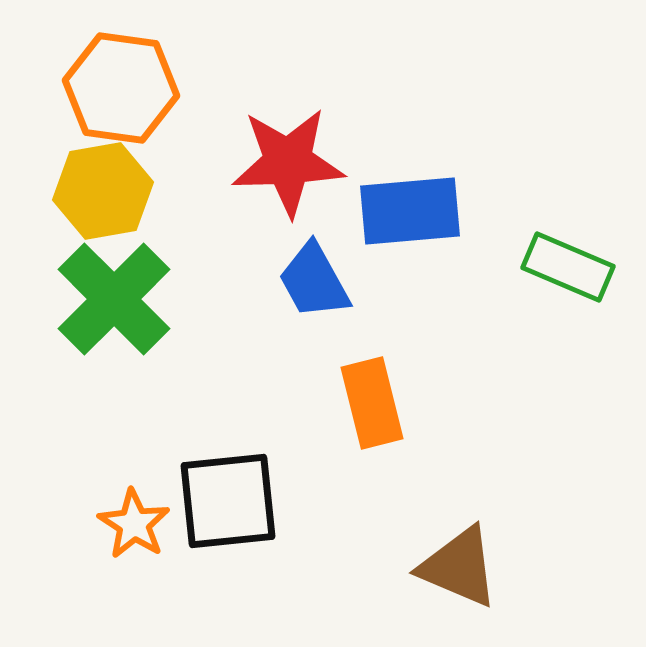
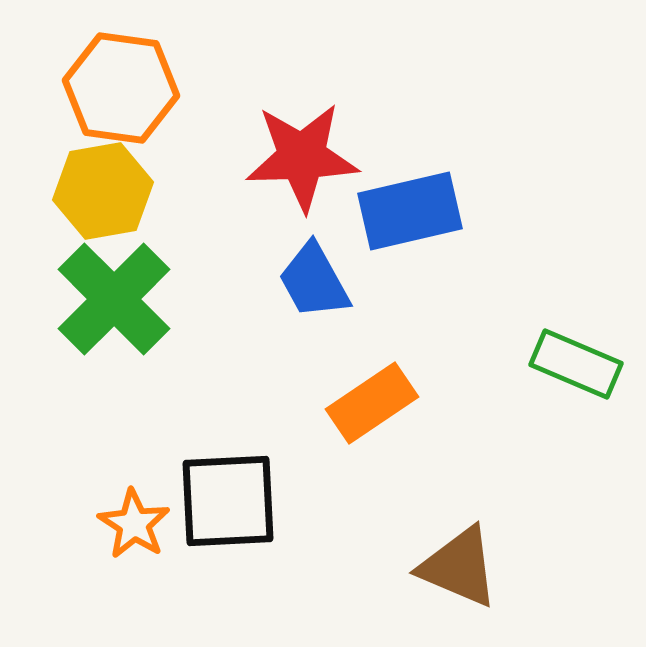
red star: moved 14 px right, 5 px up
blue rectangle: rotated 8 degrees counterclockwise
green rectangle: moved 8 px right, 97 px down
orange rectangle: rotated 70 degrees clockwise
black square: rotated 3 degrees clockwise
